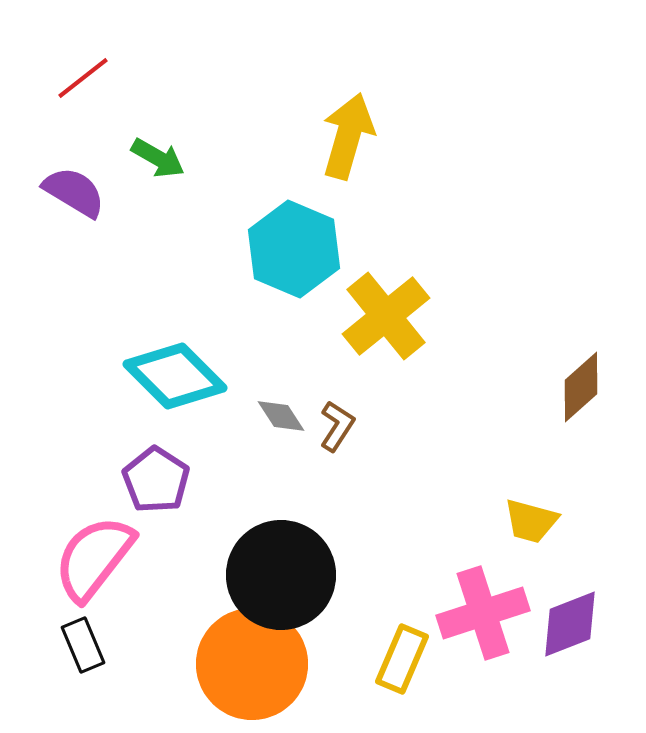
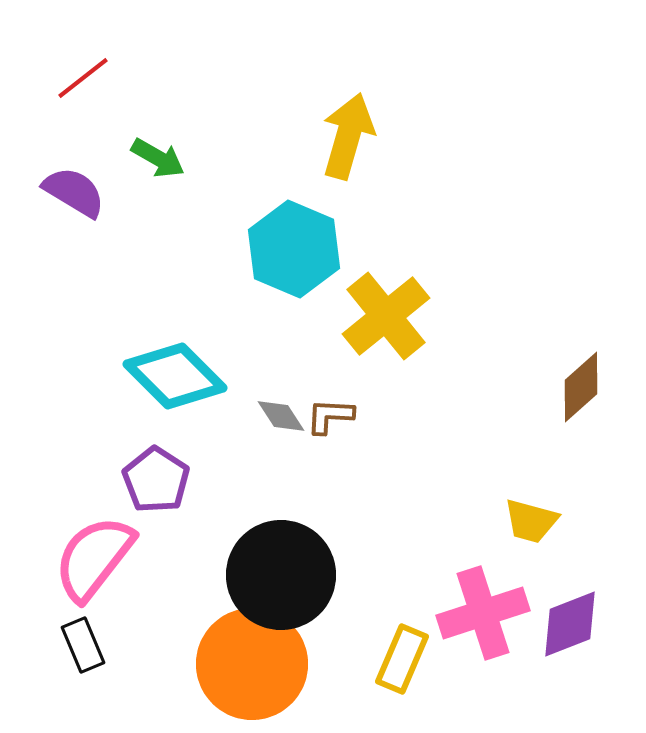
brown L-shape: moved 7 px left, 10 px up; rotated 120 degrees counterclockwise
